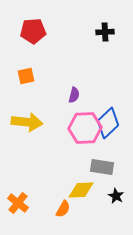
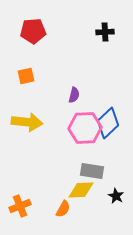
gray rectangle: moved 10 px left, 4 px down
orange cross: moved 2 px right, 3 px down; rotated 30 degrees clockwise
